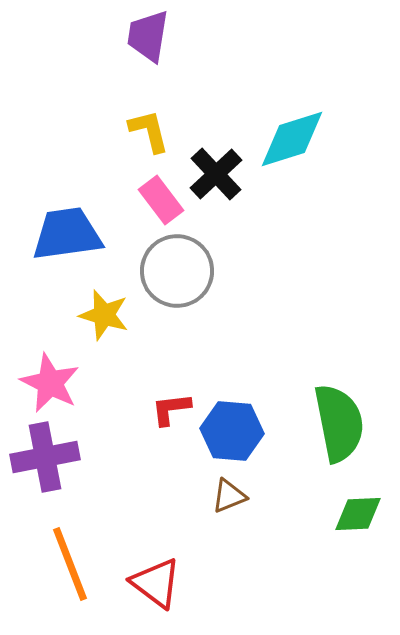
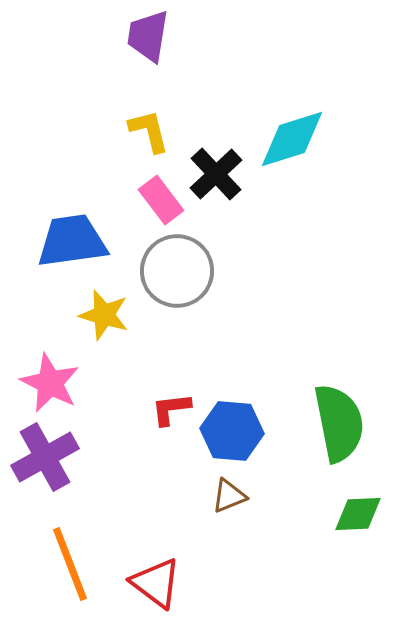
blue trapezoid: moved 5 px right, 7 px down
purple cross: rotated 18 degrees counterclockwise
